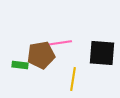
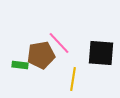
pink line: rotated 55 degrees clockwise
black square: moved 1 px left
